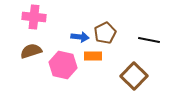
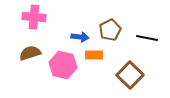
brown pentagon: moved 5 px right, 3 px up
black line: moved 2 px left, 2 px up
brown semicircle: moved 1 px left, 2 px down
orange rectangle: moved 1 px right, 1 px up
brown square: moved 4 px left, 1 px up
